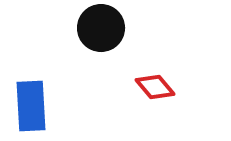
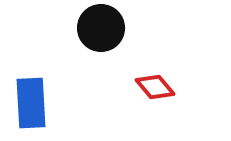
blue rectangle: moved 3 px up
